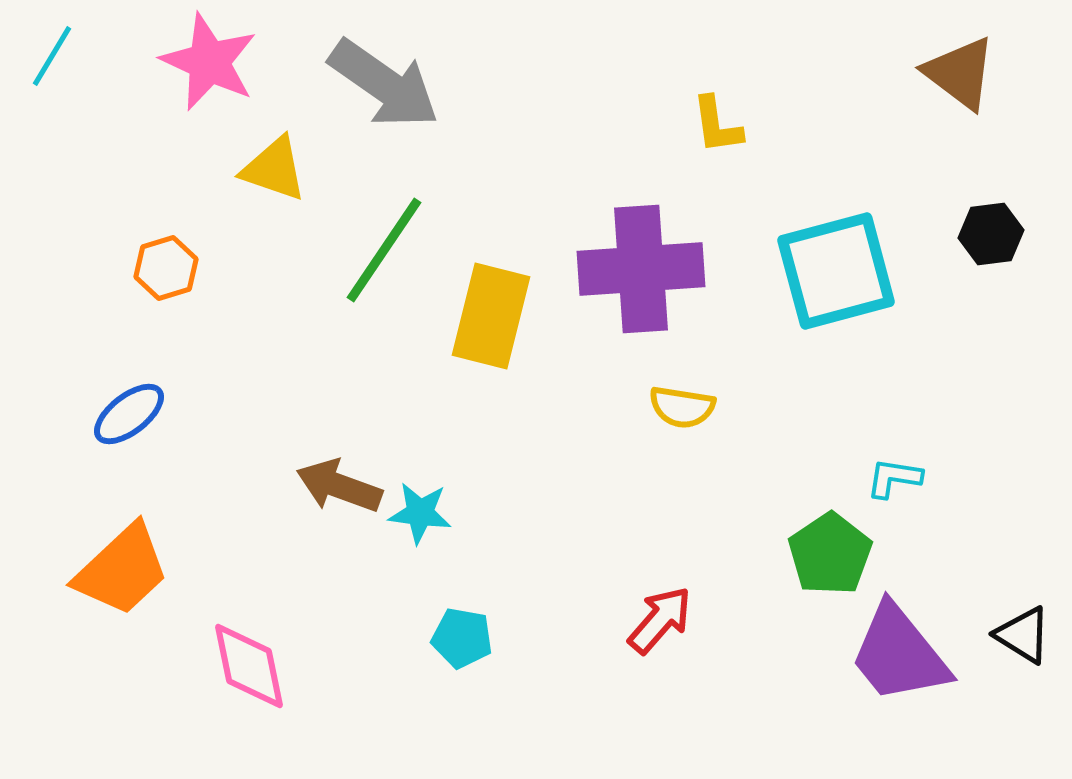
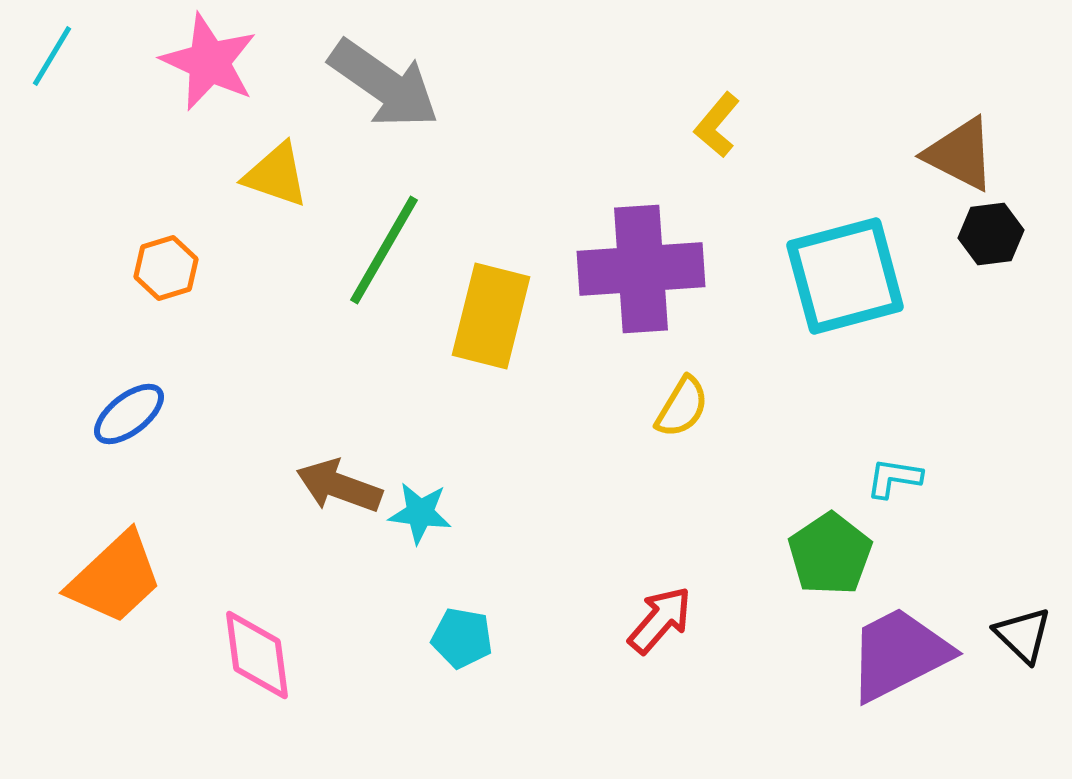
brown triangle: moved 81 px down; rotated 10 degrees counterclockwise
yellow L-shape: rotated 48 degrees clockwise
yellow triangle: moved 2 px right, 6 px down
green line: rotated 4 degrees counterclockwise
cyan square: moved 9 px right, 5 px down
yellow semicircle: rotated 68 degrees counterclockwise
orange trapezoid: moved 7 px left, 8 px down
black triangle: rotated 12 degrees clockwise
purple trapezoid: rotated 102 degrees clockwise
pink diamond: moved 8 px right, 11 px up; rotated 4 degrees clockwise
